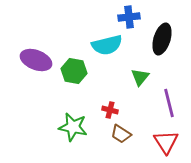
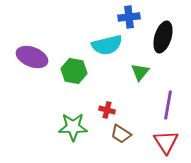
black ellipse: moved 1 px right, 2 px up
purple ellipse: moved 4 px left, 3 px up
green triangle: moved 5 px up
purple line: moved 1 px left, 2 px down; rotated 24 degrees clockwise
red cross: moved 3 px left
green star: rotated 12 degrees counterclockwise
